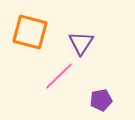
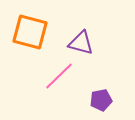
purple triangle: rotated 48 degrees counterclockwise
